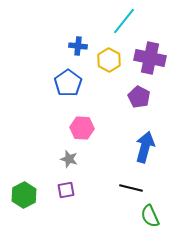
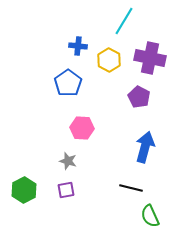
cyan line: rotated 8 degrees counterclockwise
gray star: moved 1 px left, 2 px down
green hexagon: moved 5 px up
